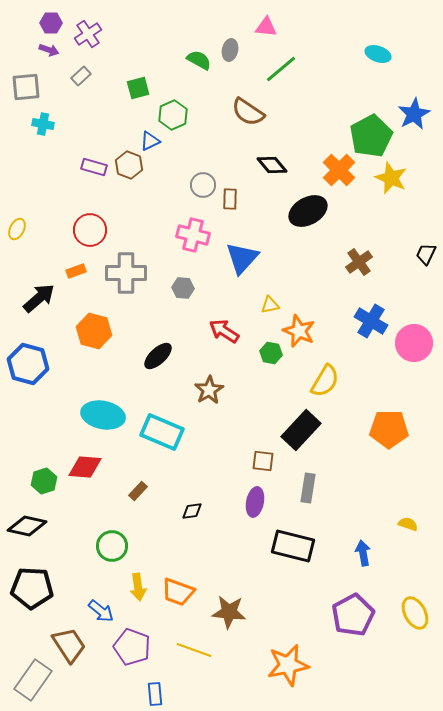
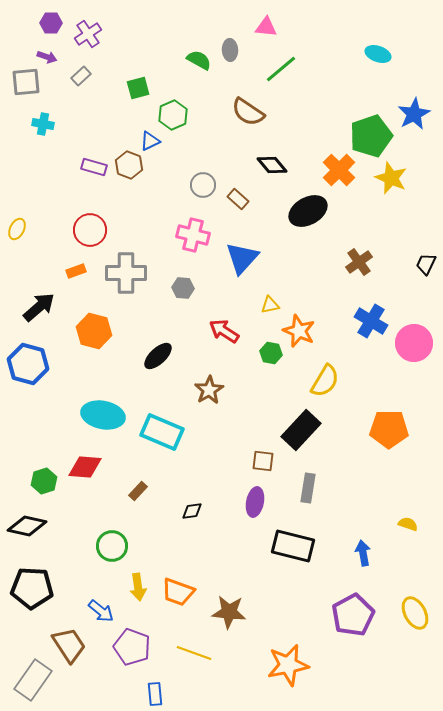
purple arrow at (49, 50): moved 2 px left, 7 px down
gray ellipse at (230, 50): rotated 15 degrees counterclockwise
gray square at (26, 87): moved 5 px up
green pentagon at (371, 136): rotated 9 degrees clockwise
brown rectangle at (230, 199): moved 8 px right; rotated 50 degrees counterclockwise
black trapezoid at (426, 254): moved 10 px down
black arrow at (39, 298): moved 9 px down
yellow line at (194, 650): moved 3 px down
